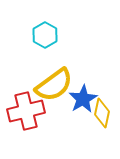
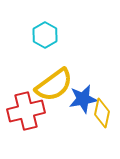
blue star: rotated 20 degrees clockwise
